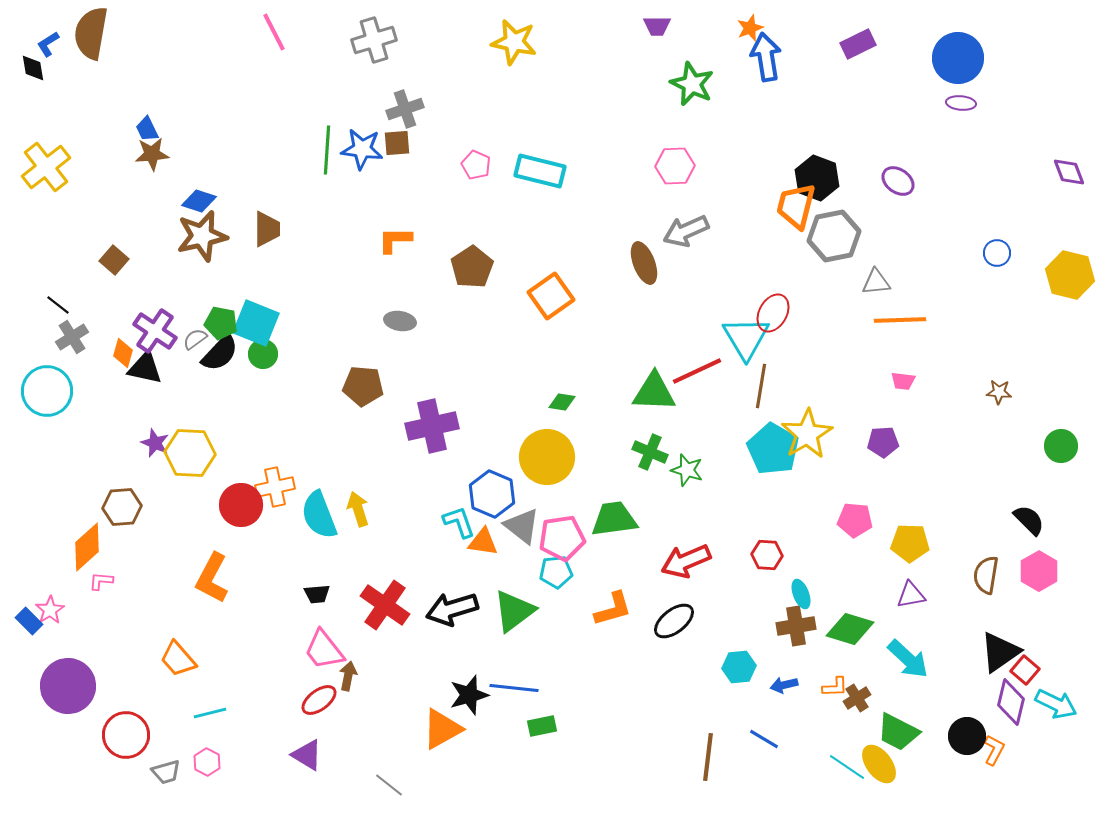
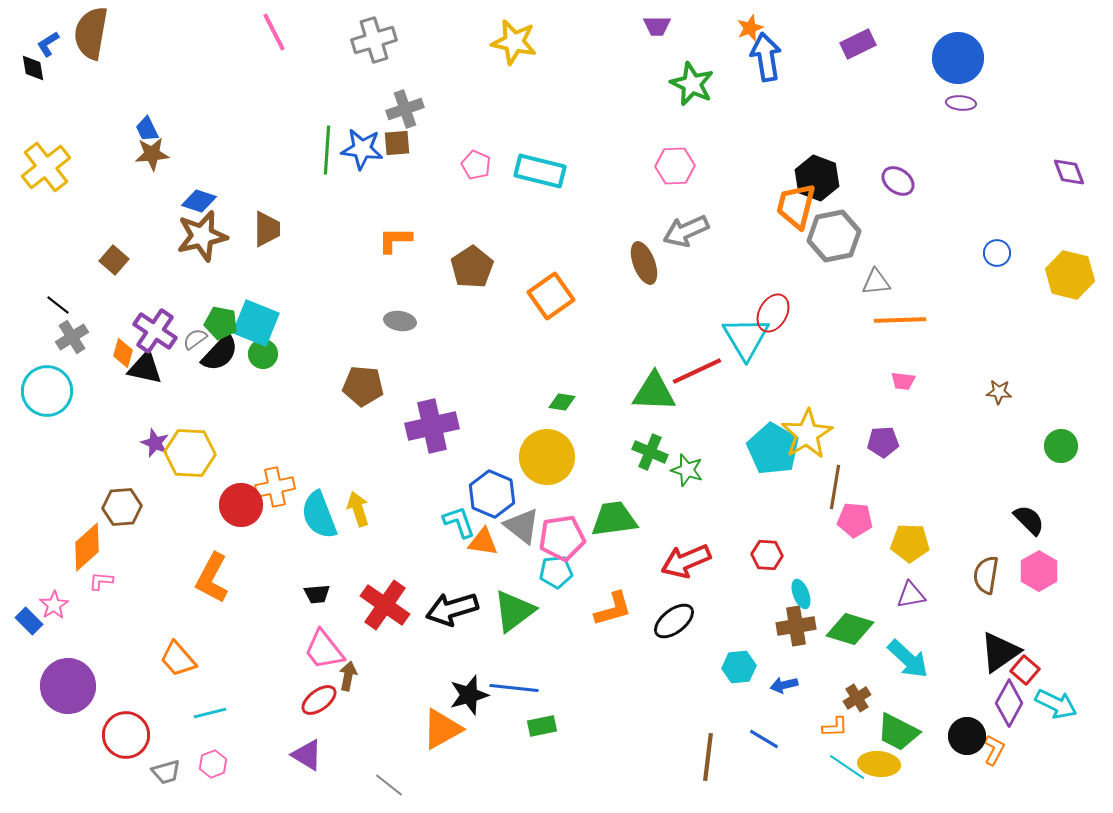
brown line at (761, 386): moved 74 px right, 101 px down
pink star at (50, 610): moved 4 px right, 5 px up
orange L-shape at (835, 687): moved 40 px down
purple diamond at (1011, 702): moved 2 px left, 1 px down; rotated 15 degrees clockwise
pink hexagon at (207, 762): moved 6 px right, 2 px down; rotated 12 degrees clockwise
yellow ellipse at (879, 764): rotated 48 degrees counterclockwise
